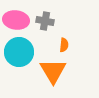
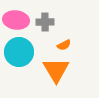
gray cross: moved 1 px down; rotated 12 degrees counterclockwise
orange semicircle: rotated 56 degrees clockwise
orange triangle: moved 3 px right, 1 px up
